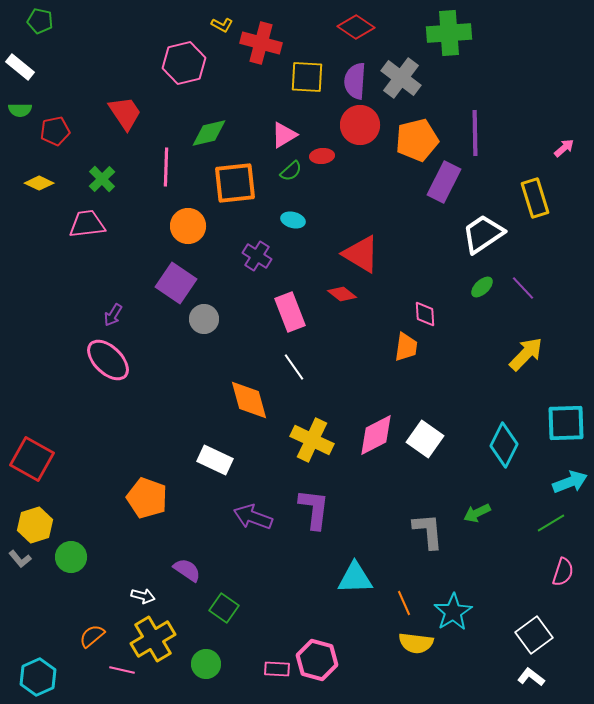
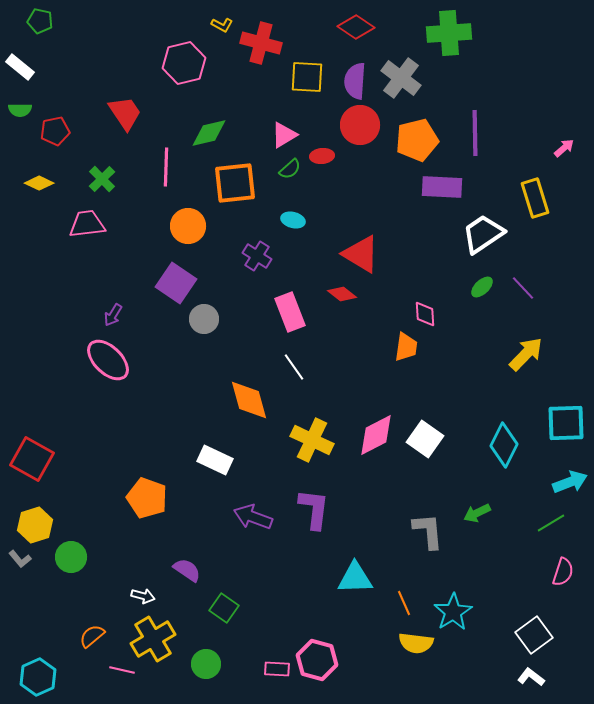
green semicircle at (291, 171): moved 1 px left, 2 px up
purple rectangle at (444, 182): moved 2 px left, 5 px down; rotated 66 degrees clockwise
